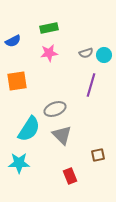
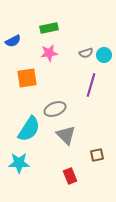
orange square: moved 10 px right, 3 px up
gray triangle: moved 4 px right
brown square: moved 1 px left
